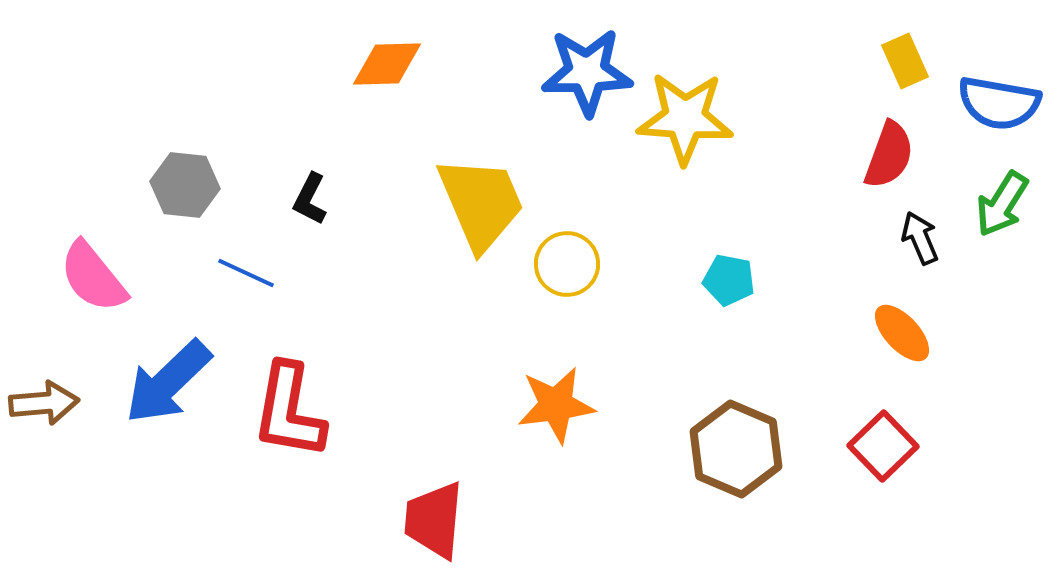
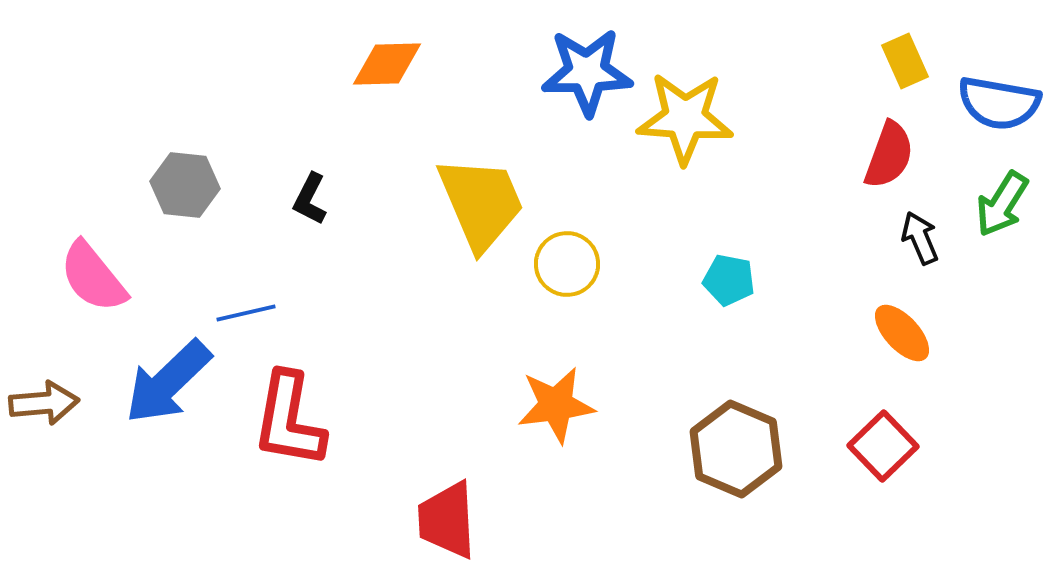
blue line: moved 40 px down; rotated 38 degrees counterclockwise
red L-shape: moved 9 px down
red trapezoid: moved 13 px right; rotated 8 degrees counterclockwise
